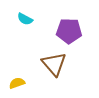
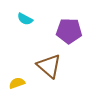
brown triangle: moved 5 px left, 2 px down; rotated 8 degrees counterclockwise
